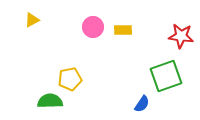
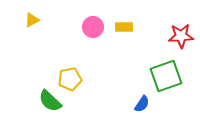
yellow rectangle: moved 1 px right, 3 px up
red star: rotated 10 degrees counterclockwise
green semicircle: rotated 135 degrees counterclockwise
